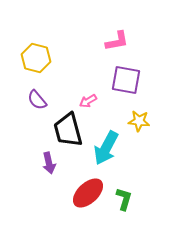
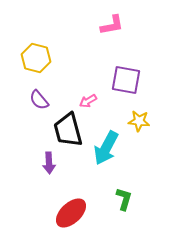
pink L-shape: moved 5 px left, 16 px up
purple semicircle: moved 2 px right
purple arrow: rotated 10 degrees clockwise
red ellipse: moved 17 px left, 20 px down
